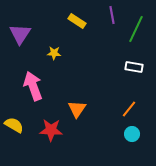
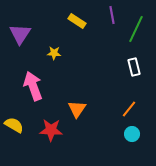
white rectangle: rotated 66 degrees clockwise
